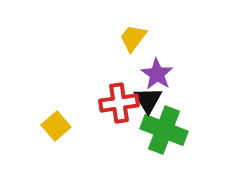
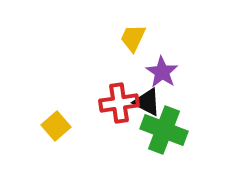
yellow trapezoid: rotated 12 degrees counterclockwise
purple star: moved 5 px right, 2 px up
black triangle: moved 1 px left, 2 px down; rotated 32 degrees counterclockwise
